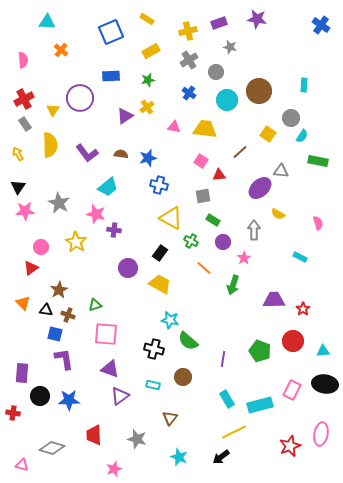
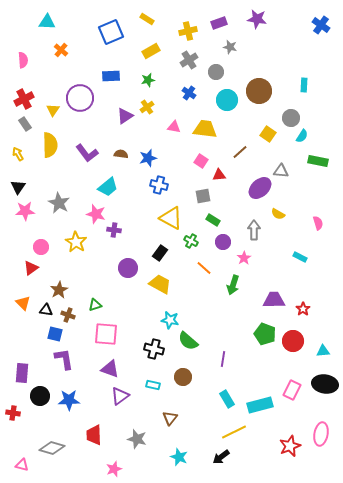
green pentagon at (260, 351): moved 5 px right, 17 px up
